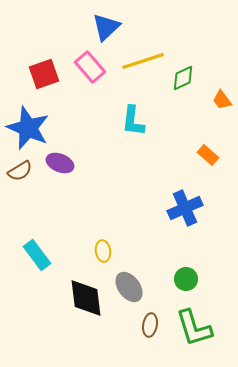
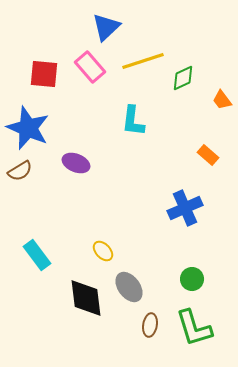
red square: rotated 24 degrees clockwise
purple ellipse: moved 16 px right
yellow ellipse: rotated 35 degrees counterclockwise
green circle: moved 6 px right
